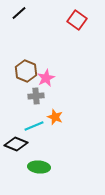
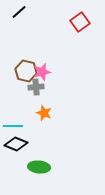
black line: moved 1 px up
red square: moved 3 px right, 2 px down; rotated 18 degrees clockwise
brown hexagon: rotated 10 degrees counterclockwise
pink star: moved 4 px left, 6 px up; rotated 12 degrees clockwise
gray cross: moved 9 px up
orange star: moved 11 px left, 4 px up
cyan line: moved 21 px left; rotated 24 degrees clockwise
